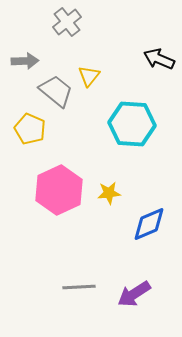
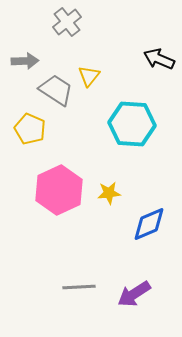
gray trapezoid: moved 1 px up; rotated 6 degrees counterclockwise
